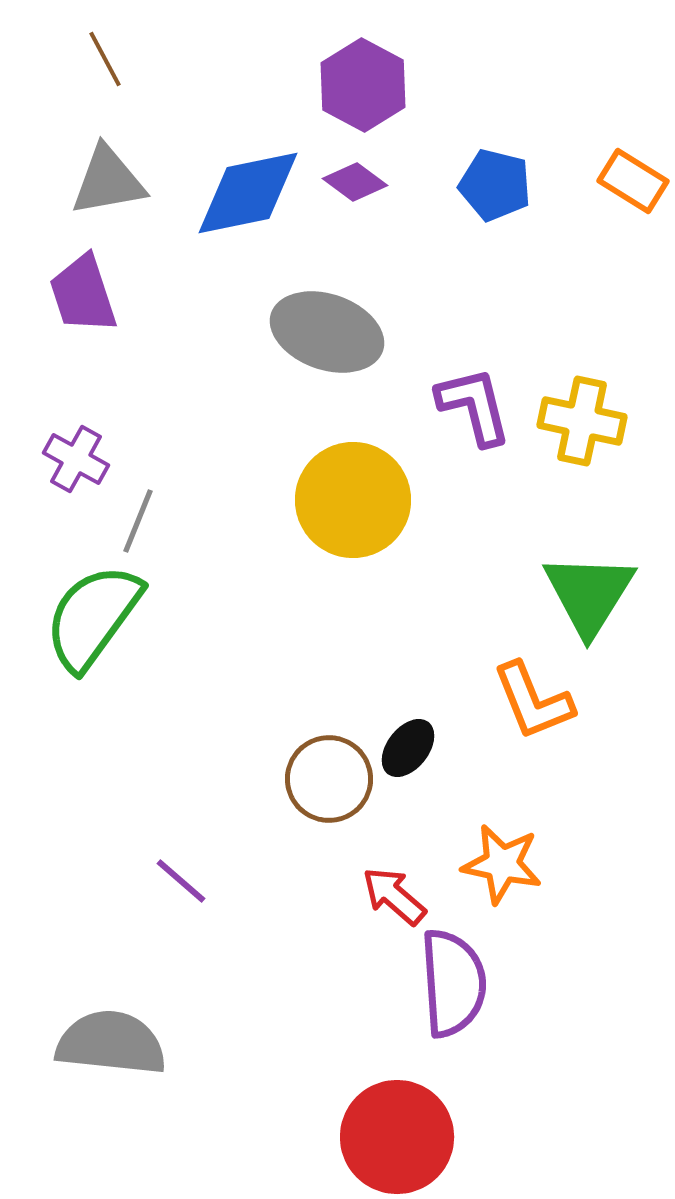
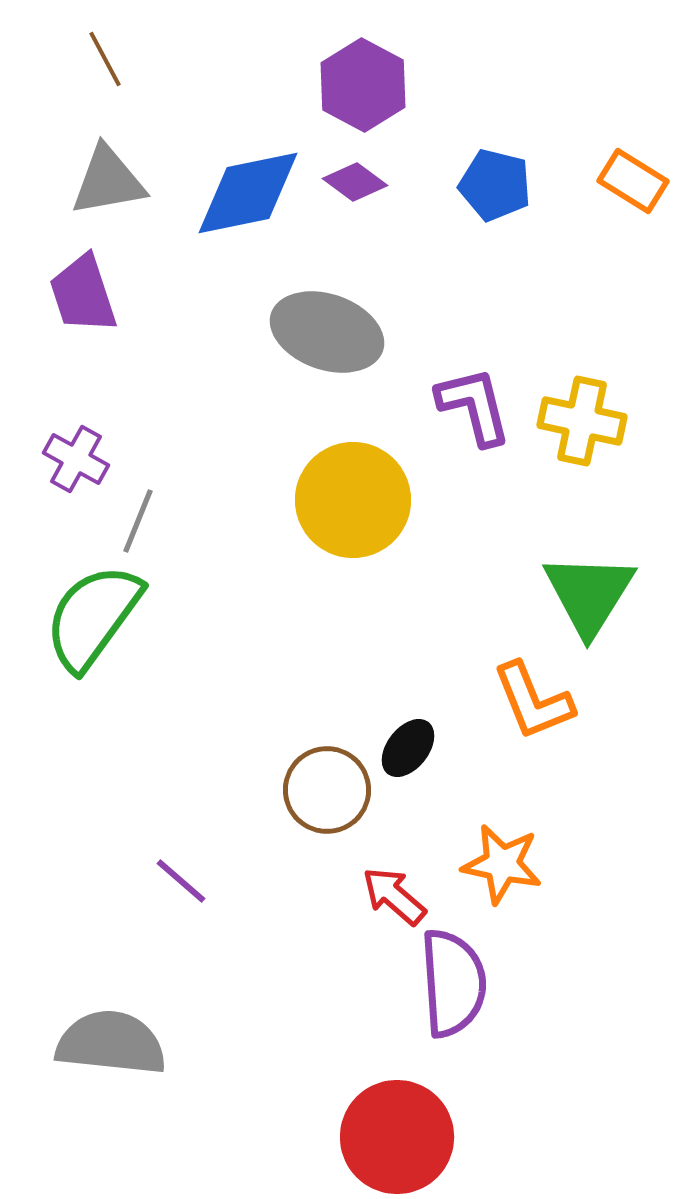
brown circle: moved 2 px left, 11 px down
